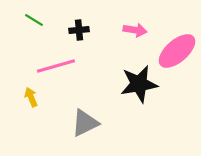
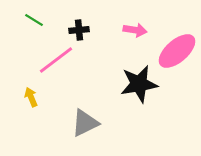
pink line: moved 6 px up; rotated 21 degrees counterclockwise
